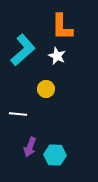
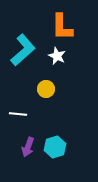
purple arrow: moved 2 px left
cyan hexagon: moved 8 px up; rotated 20 degrees counterclockwise
